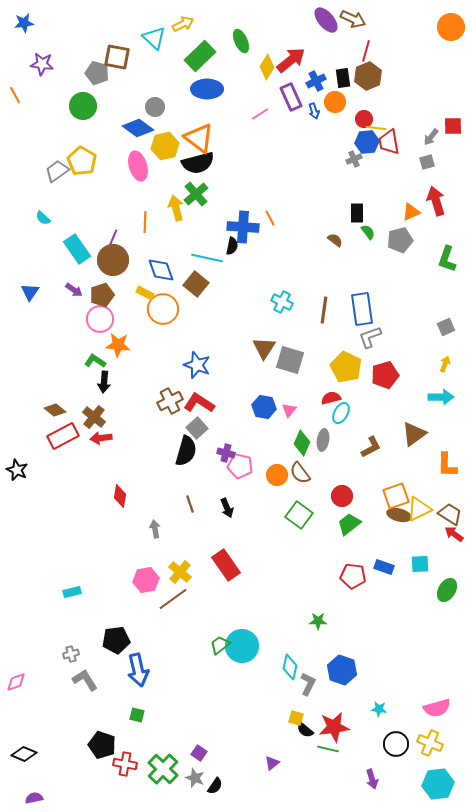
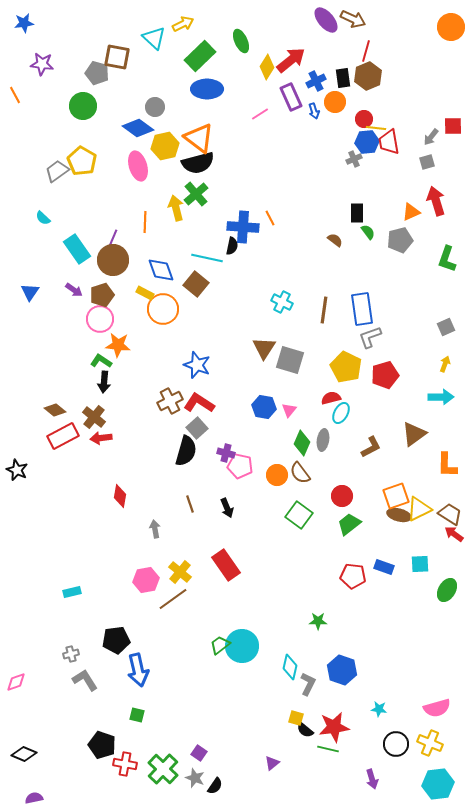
green L-shape at (95, 361): moved 6 px right
